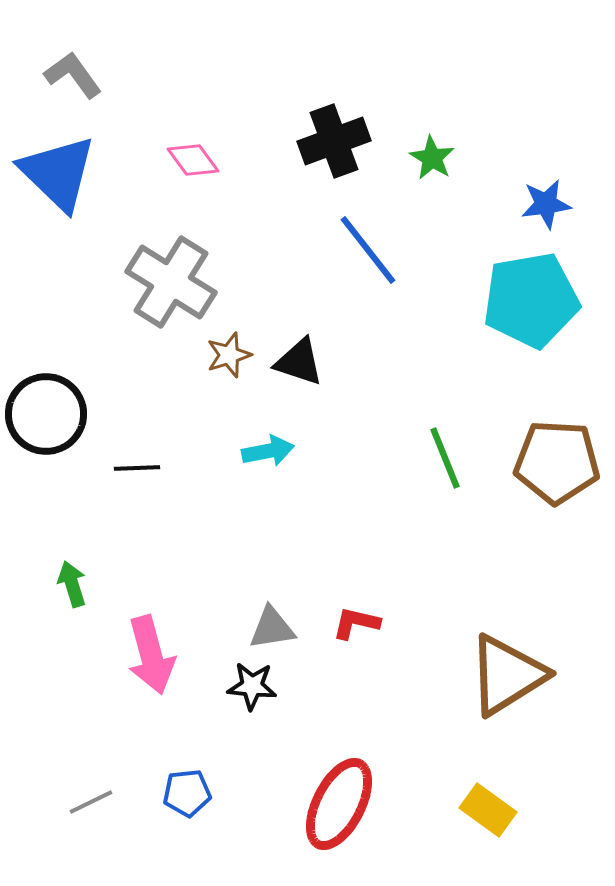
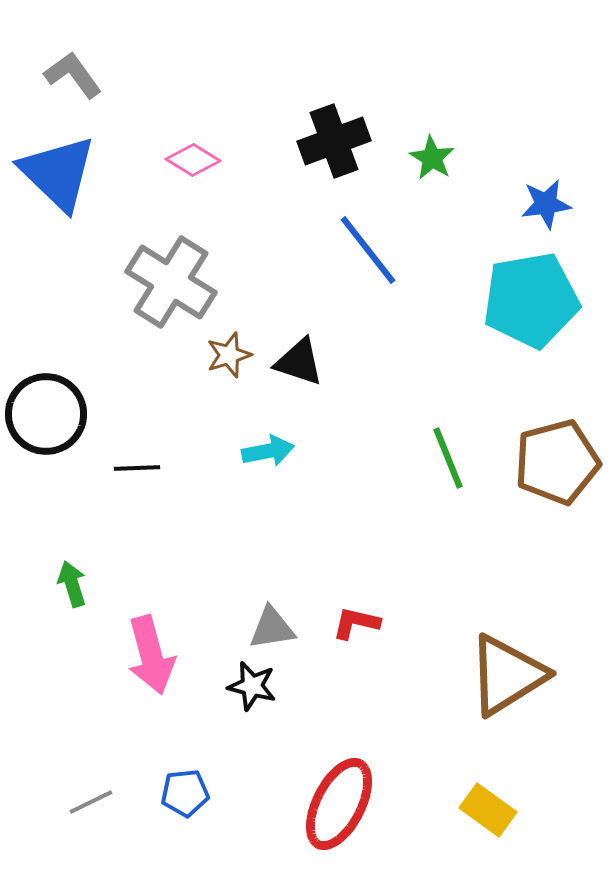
pink diamond: rotated 22 degrees counterclockwise
green line: moved 3 px right
brown pentagon: rotated 18 degrees counterclockwise
black star: rotated 9 degrees clockwise
blue pentagon: moved 2 px left
